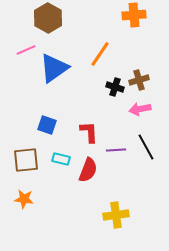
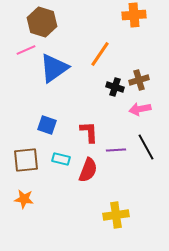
brown hexagon: moved 6 px left, 4 px down; rotated 12 degrees counterclockwise
